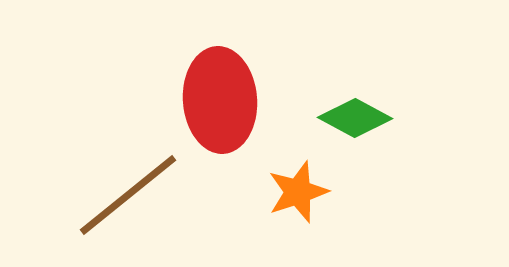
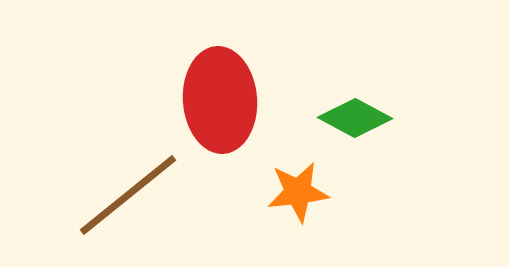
orange star: rotated 12 degrees clockwise
